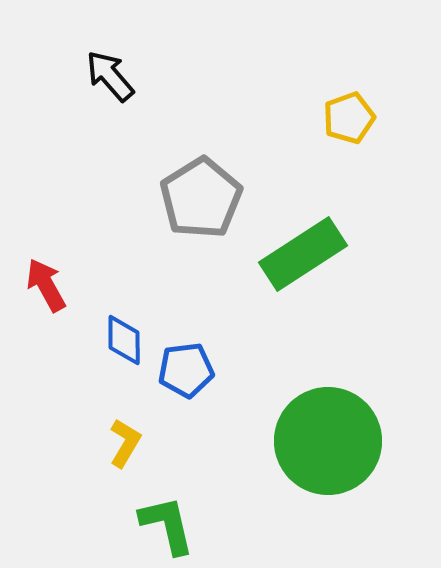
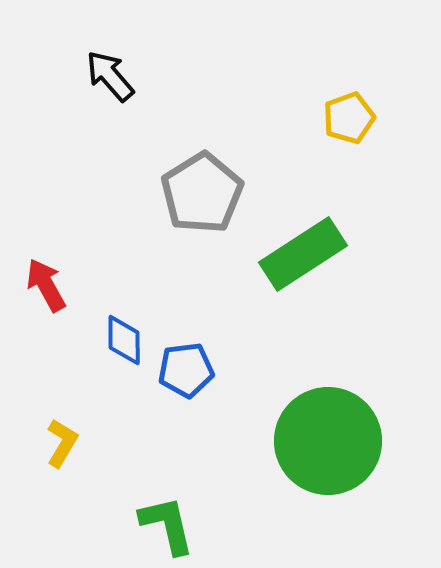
gray pentagon: moved 1 px right, 5 px up
yellow L-shape: moved 63 px left
